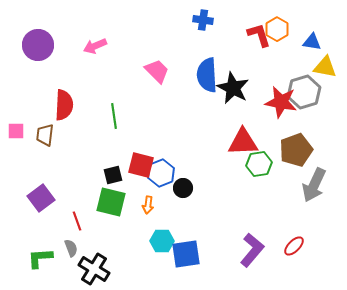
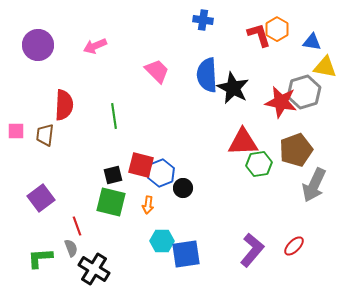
red line: moved 5 px down
